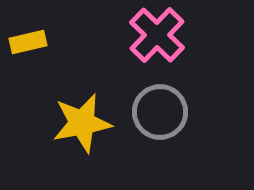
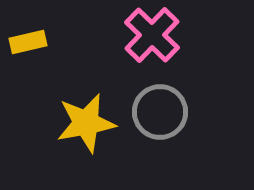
pink cross: moved 5 px left
yellow star: moved 4 px right
